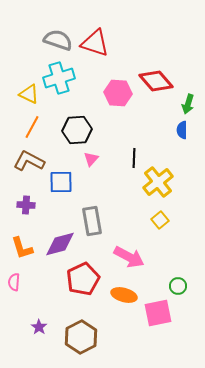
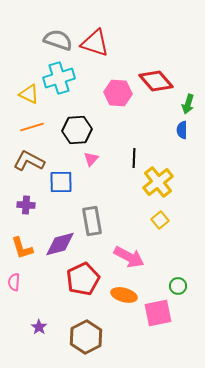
orange line: rotated 45 degrees clockwise
brown hexagon: moved 5 px right
